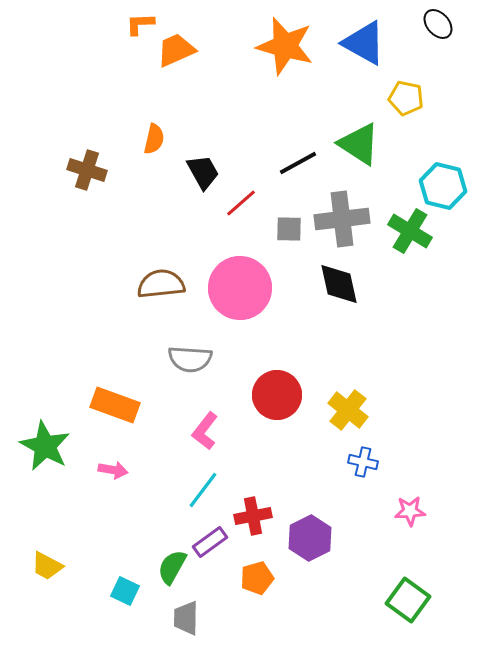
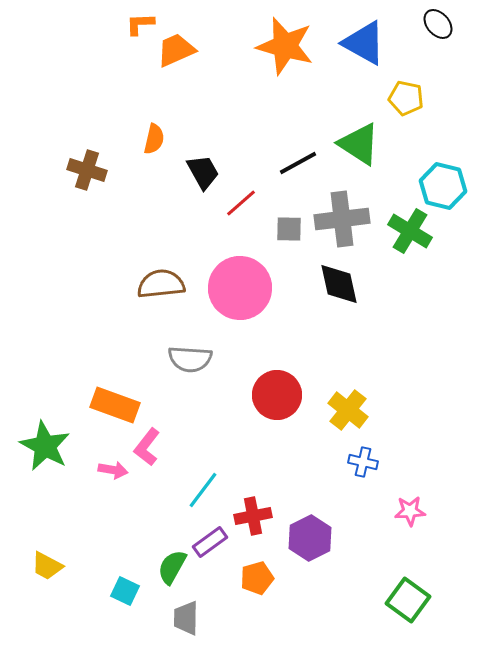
pink L-shape: moved 58 px left, 16 px down
